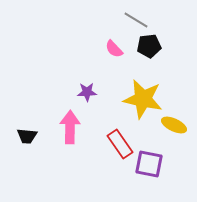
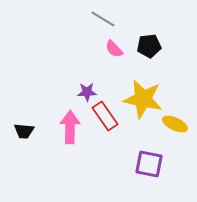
gray line: moved 33 px left, 1 px up
yellow ellipse: moved 1 px right, 1 px up
black trapezoid: moved 3 px left, 5 px up
red rectangle: moved 15 px left, 28 px up
